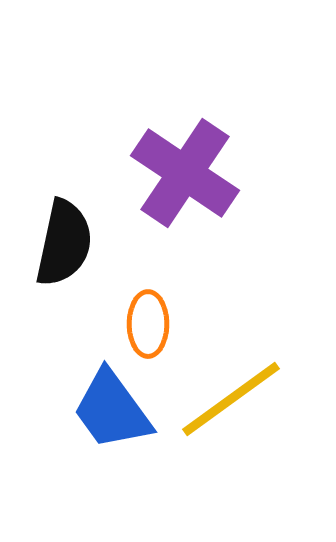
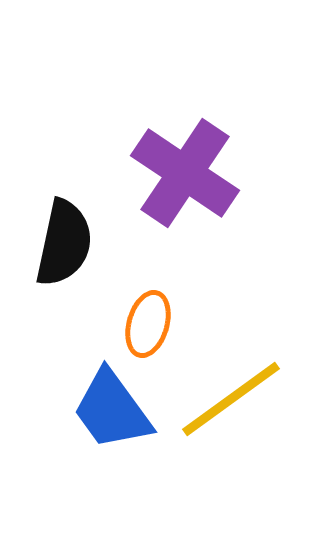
orange ellipse: rotated 16 degrees clockwise
